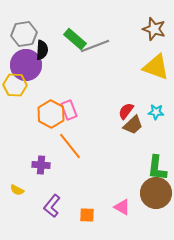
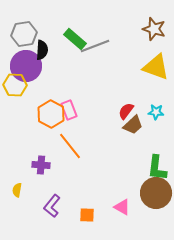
purple circle: moved 1 px down
yellow semicircle: rotated 72 degrees clockwise
